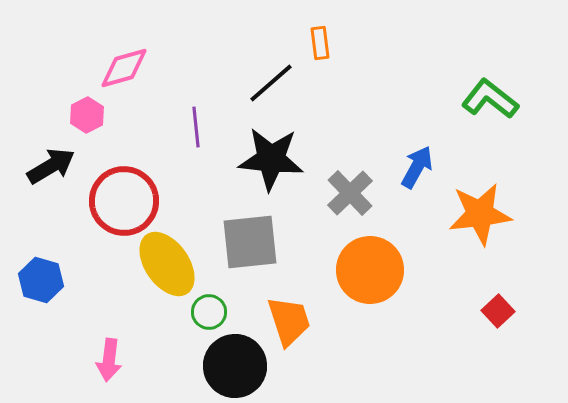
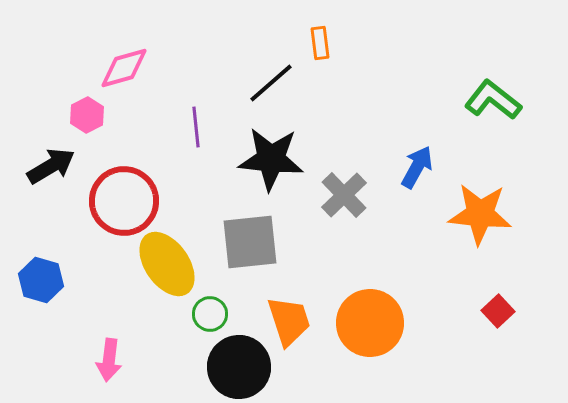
green L-shape: moved 3 px right, 1 px down
gray cross: moved 6 px left, 2 px down
orange star: rotated 12 degrees clockwise
orange circle: moved 53 px down
green circle: moved 1 px right, 2 px down
black circle: moved 4 px right, 1 px down
